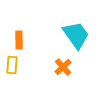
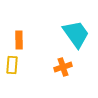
cyan trapezoid: moved 1 px up
orange cross: rotated 24 degrees clockwise
